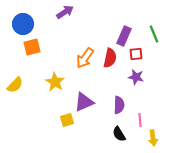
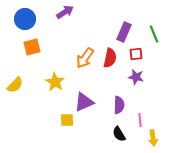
blue circle: moved 2 px right, 5 px up
purple rectangle: moved 4 px up
yellow square: rotated 16 degrees clockwise
